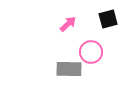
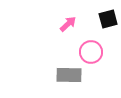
gray rectangle: moved 6 px down
